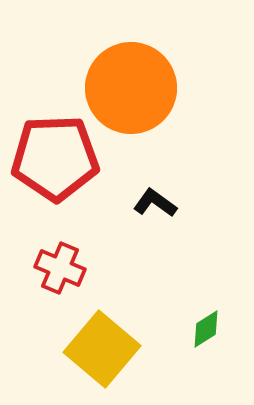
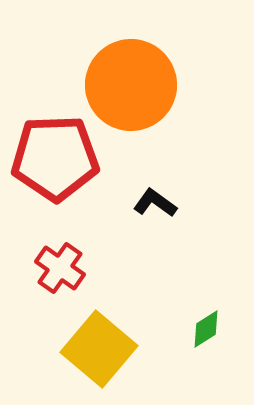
orange circle: moved 3 px up
red cross: rotated 12 degrees clockwise
yellow square: moved 3 px left
